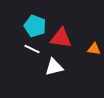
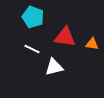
cyan pentagon: moved 2 px left, 9 px up
red triangle: moved 4 px right, 1 px up
orange triangle: moved 2 px left, 5 px up
